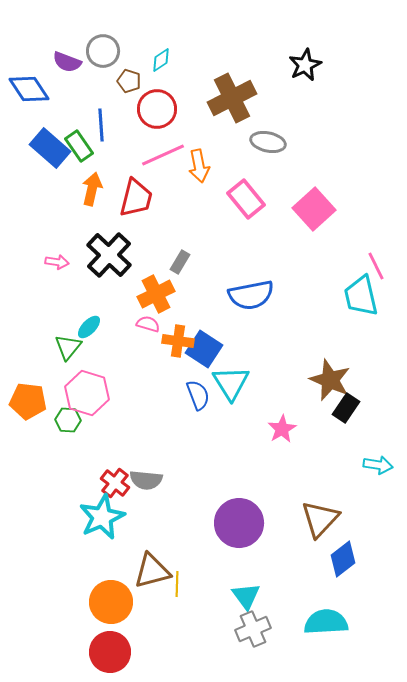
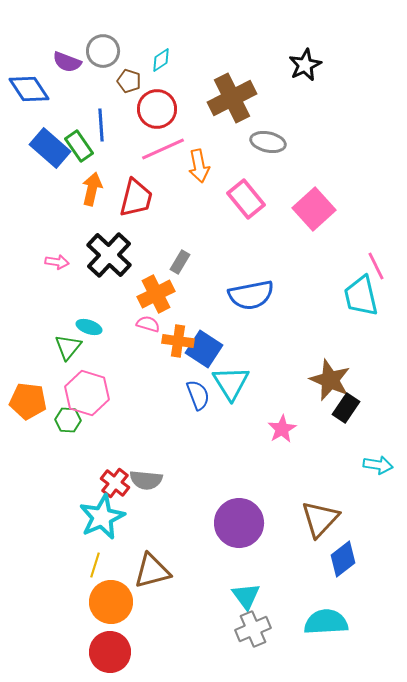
pink line at (163, 155): moved 6 px up
cyan ellipse at (89, 327): rotated 65 degrees clockwise
yellow line at (177, 584): moved 82 px left, 19 px up; rotated 15 degrees clockwise
